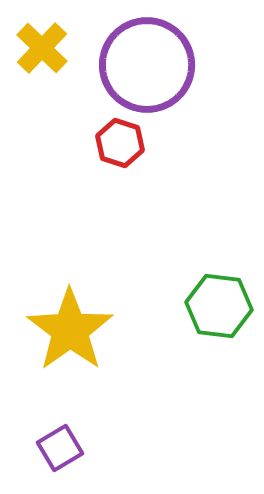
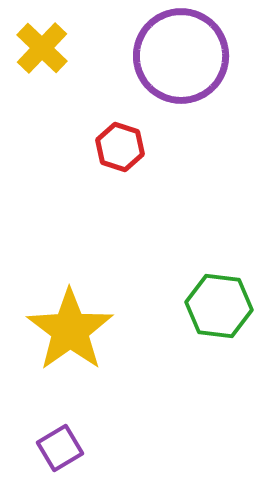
purple circle: moved 34 px right, 9 px up
red hexagon: moved 4 px down
